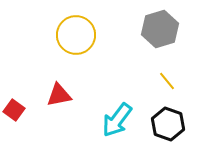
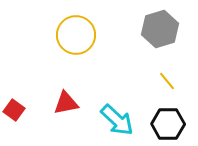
red triangle: moved 7 px right, 8 px down
cyan arrow: rotated 84 degrees counterclockwise
black hexagon: rotated 20 degrees counterclockwise
